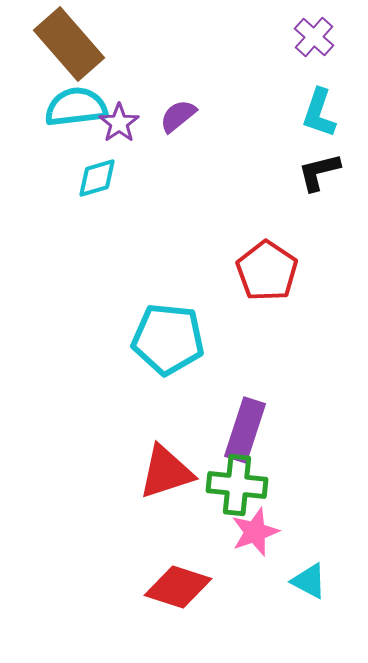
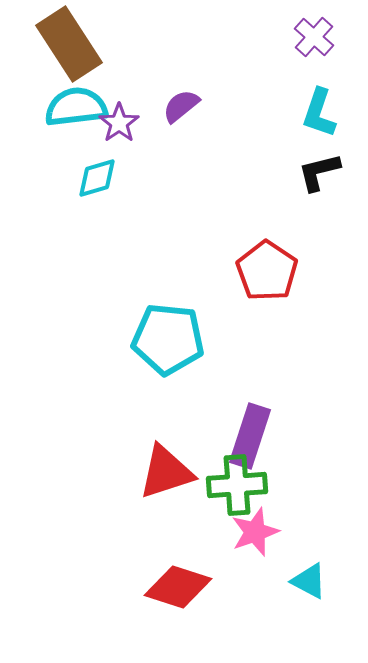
brown rectangle: rotated 8 degrees clockwise
purple semicircle: moved 3 px right, 10 px up
purple rectangle: moved 5 px right, 6 px down
green cross: rotated 10 degrees counterclockwise
